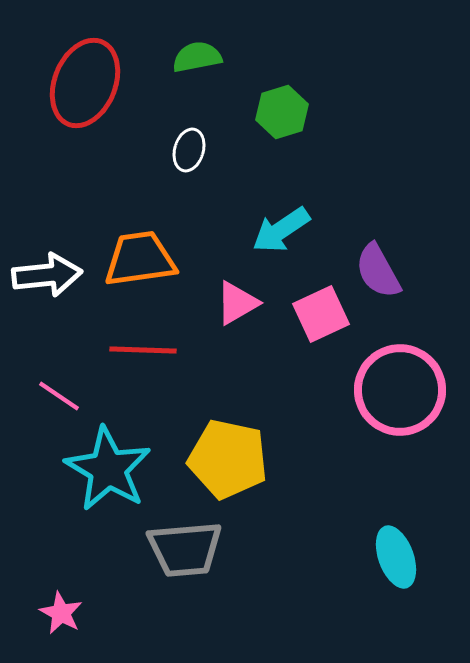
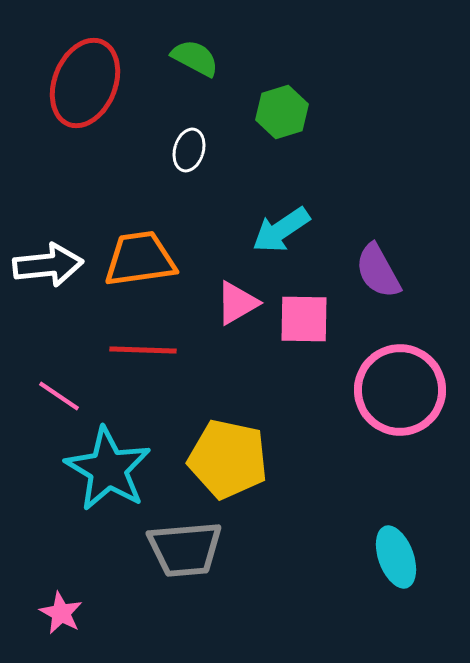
green semicircle: moved 2 px left, 1 px down; rotated 39 degrees clockwise
white arrow: moved 1 px right, 10 px up
pink square: moved 17 px left, 5 px down; rotated 26 degrees clockwise
